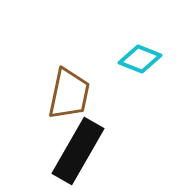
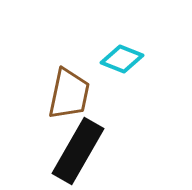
cyan diamond: moved 18 px left
